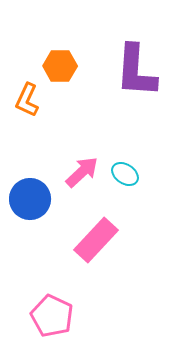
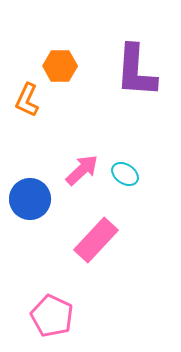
pink arrow: moved 2 px up
